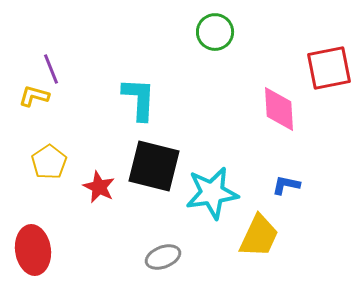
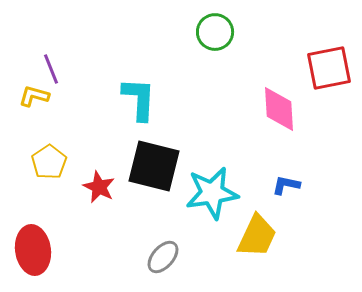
yellow trapezoid: moved 2 px left
gray ellipse: rotated 28 degrees counterclockwise
